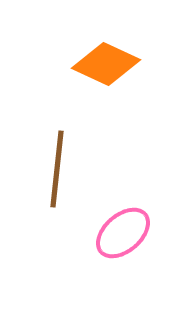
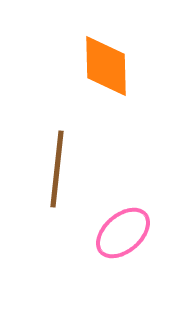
orange diamond: moved 2 px down; rotated 64 degrees clockwise
